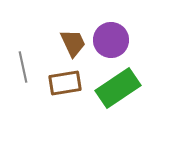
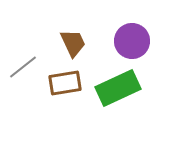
purple circle: moved 21 px right, 1 px down
gray line: rotated 64 degrees clockwise
green rectangle: rotated 9 degrees clockwise
